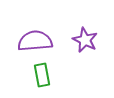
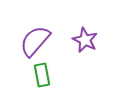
purple semicircle: rotated 44 degrees counterclockwise
